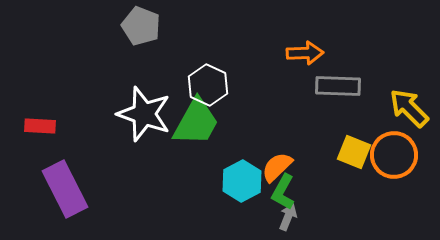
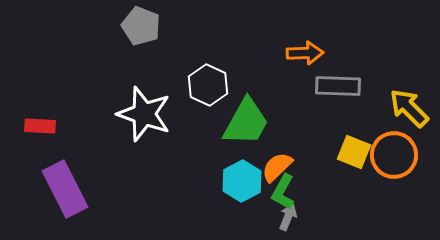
green trapezoid: moved 50 px right
